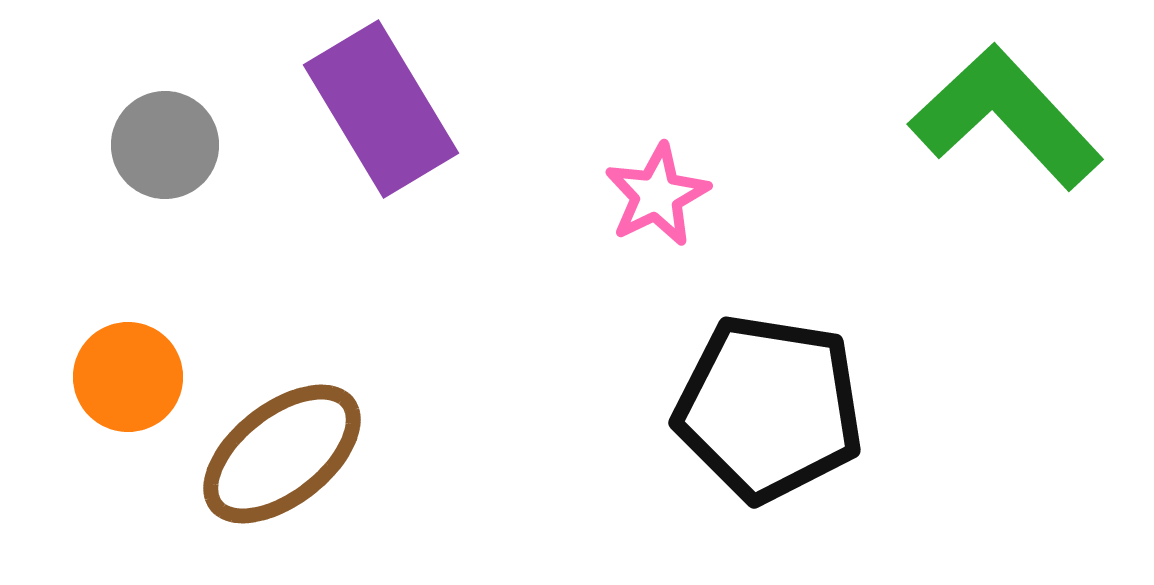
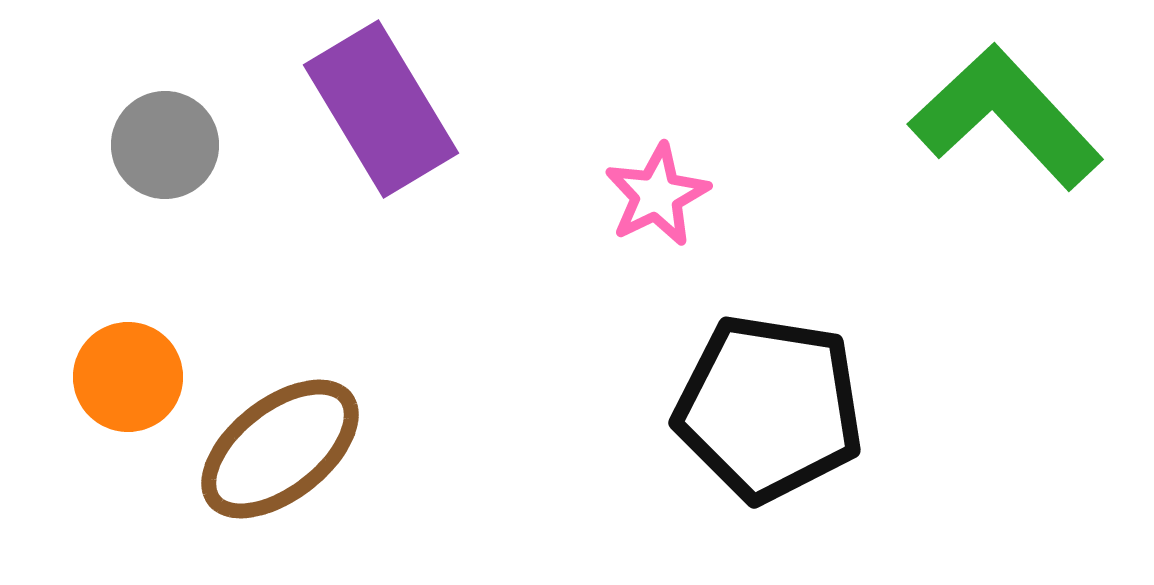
brown ellipse: moved 2 px left, 5 px up
